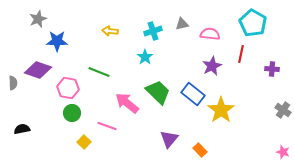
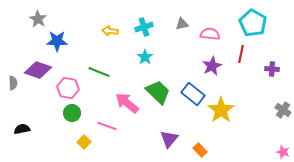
gray star: rotated 18 degrees counterclockwise
cyan cross: moved 9 px left, 4 px up
